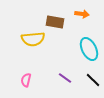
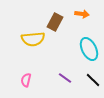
brown rectangle: rotated 72 degrees counterclockwise
